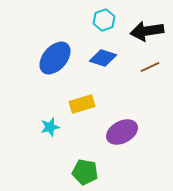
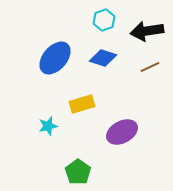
cyan star: moved 2 px left, 1 px up
green pentagon: moved 7 px left; rotated 25 degrees clockwise
